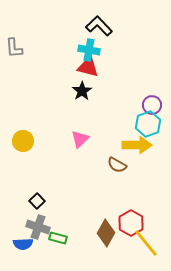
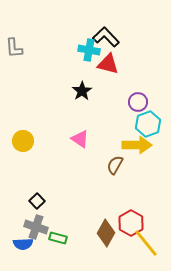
black L-shape: moved 7 px right, 11 px down
red triangle: moved 20 px right, 3 px up
purple circle: moved 14 px left, 3 px up
pink triangle: rotated 42 degrees counterclockwise
brown semicircle: moved 2 px left; rotated 90 degrees clockwise
gray cross: moved 2 px left
